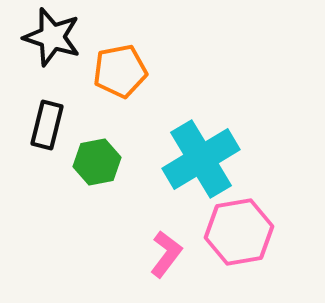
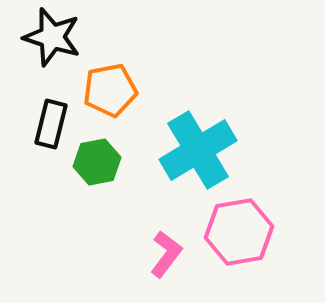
orange pentagon: moved 10 px left, 19 px down
black rectangle: moved 4 px right, 1 px up
cyan cross: moved 3 px left, 9 px up
